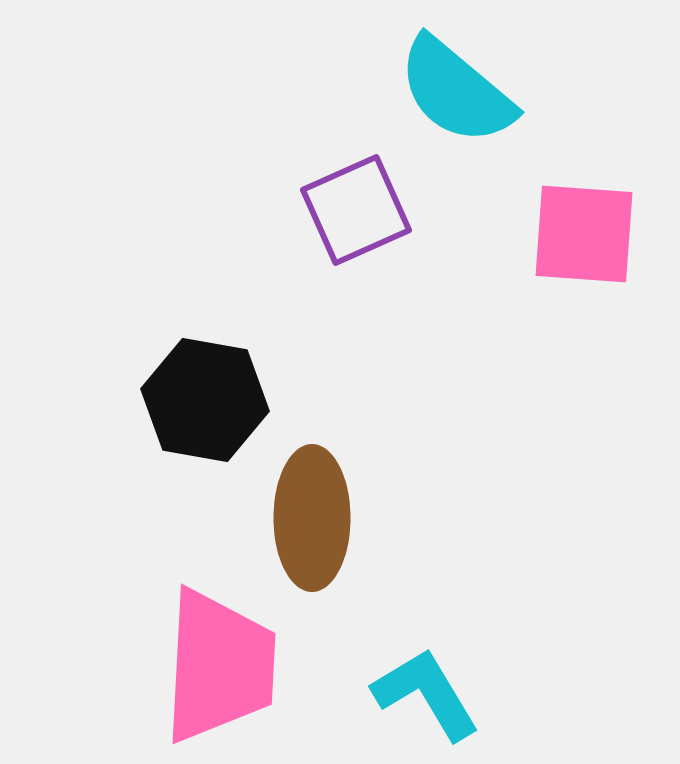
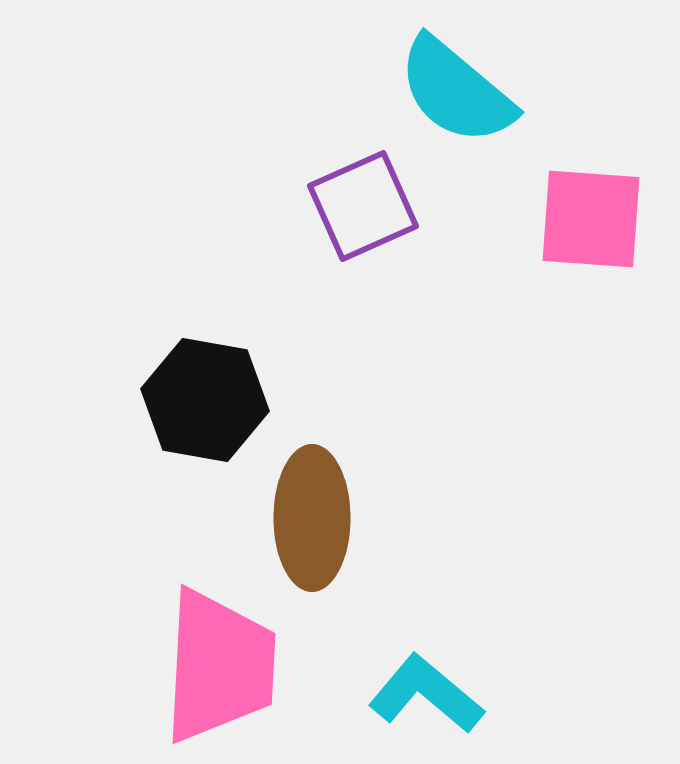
purple square: moved 7 px right, 4 px up
pink square: moved 7 px right, 15 px up
cyan L-shape: rotated 19 degrees counterclockwise
